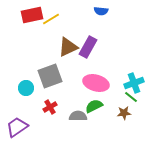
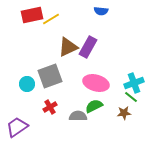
cyan circle: moved 1 px right, 4 px up
